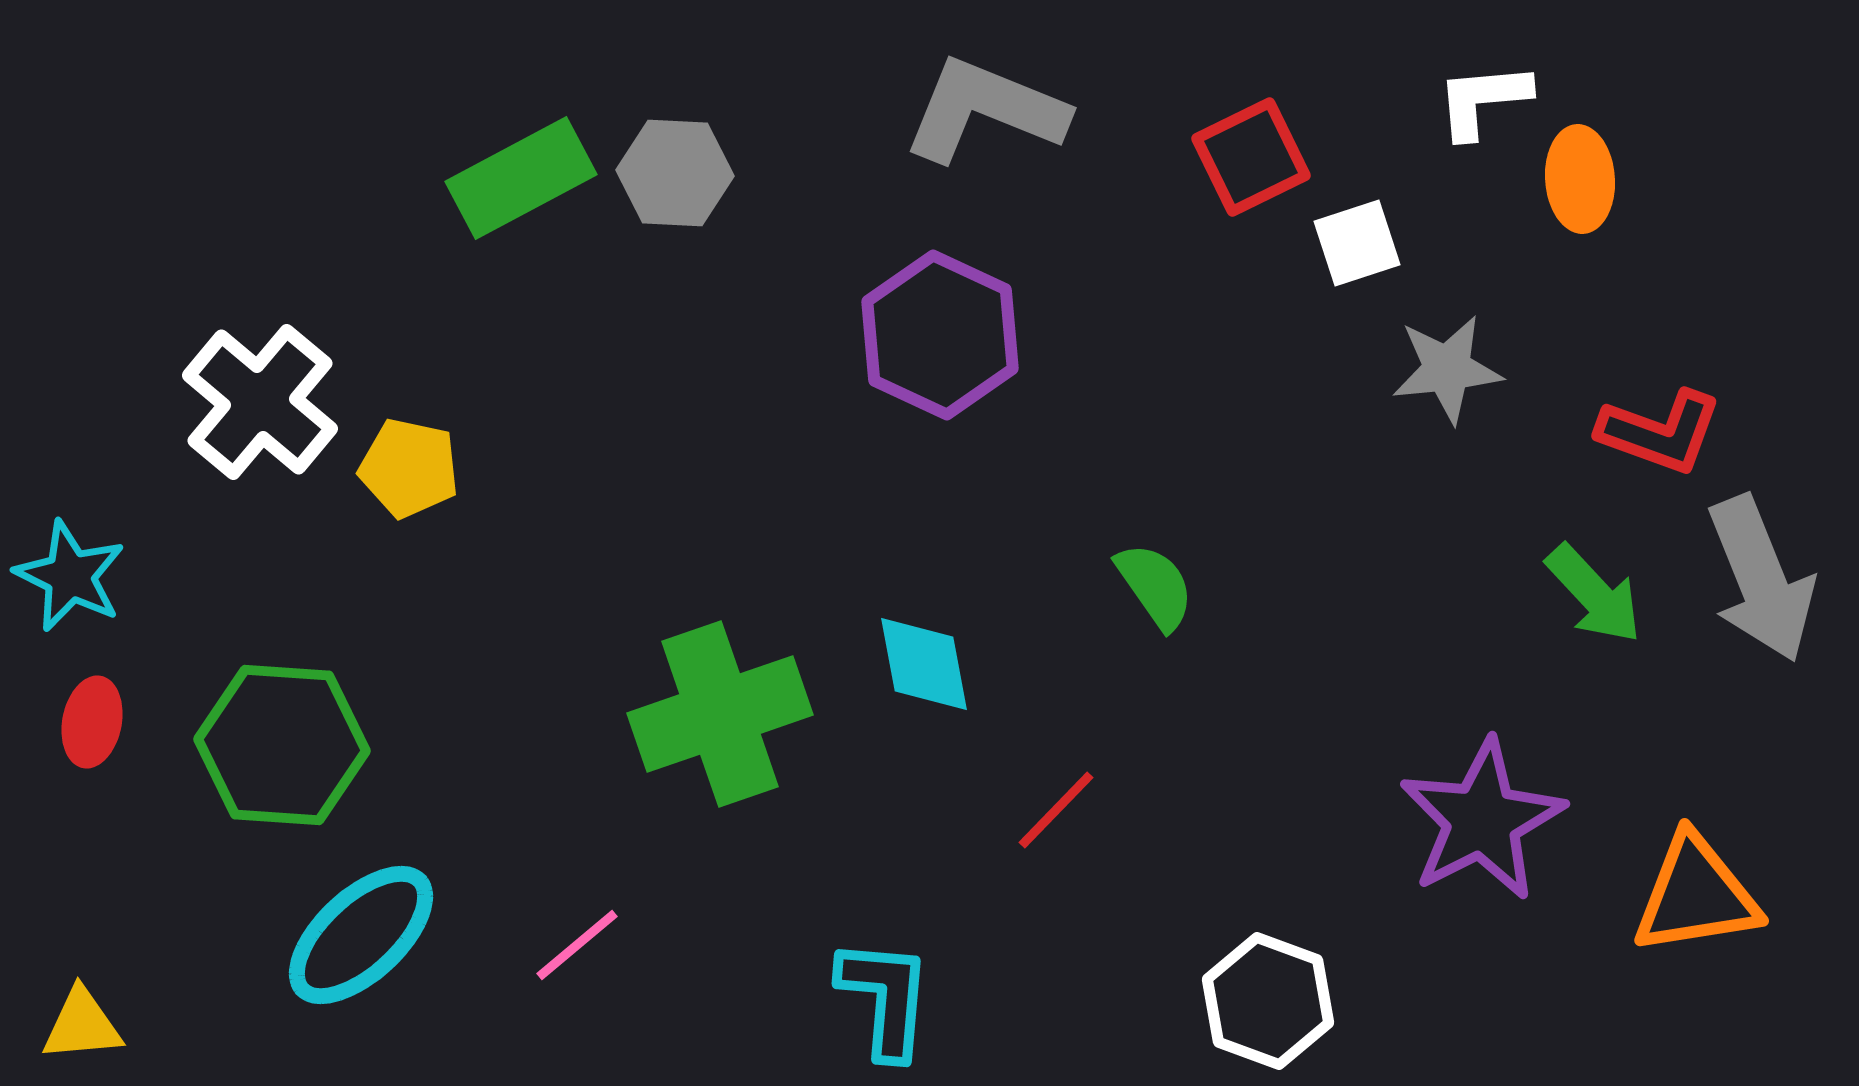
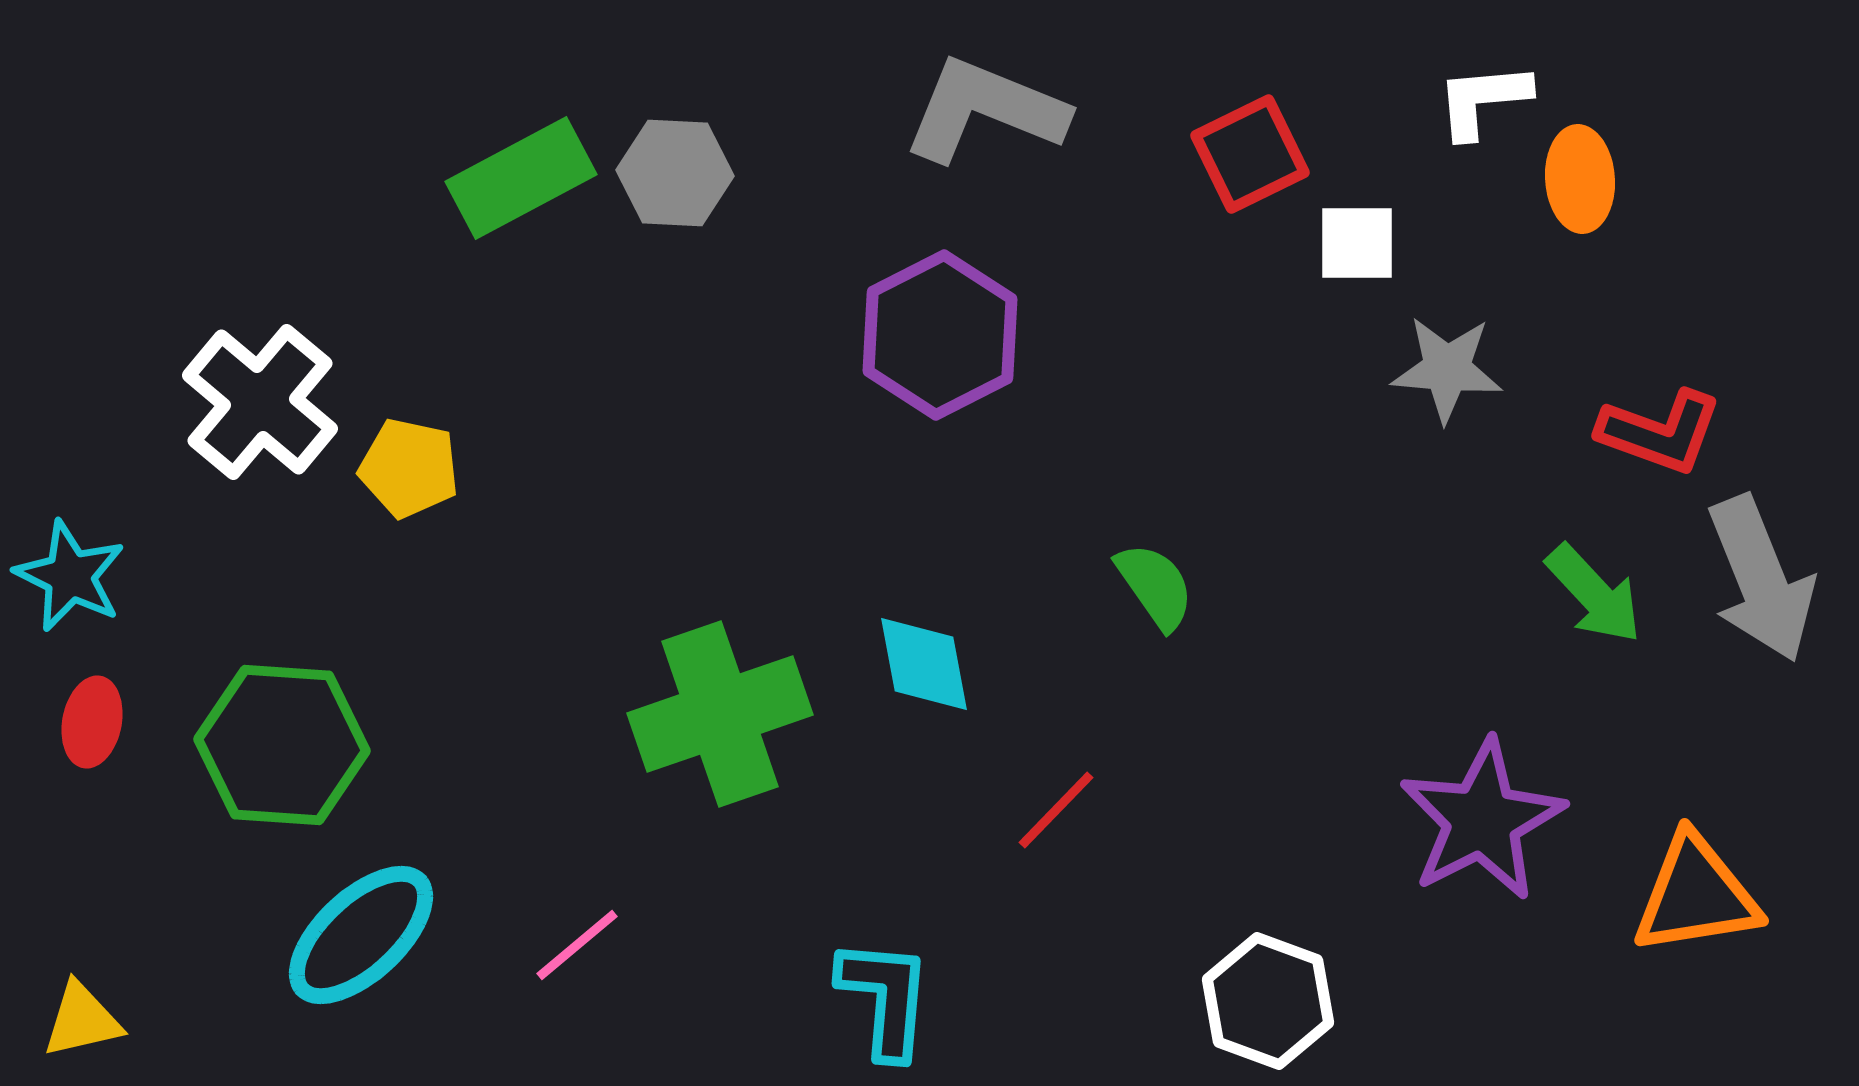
red square: moved 1 px left, 3 px up
white square: rotated 18 degrees clockwise
purple hexagon: rotated 8 degrees clockwise
gray star: rotated 11 degrees clockwise
yellow triangle: moved 5 px up; rotated 8 degrees counterclockwise
